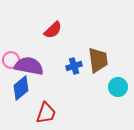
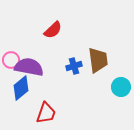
purple semicircle: moved 1 px down
cyan circle: moved 3 px right
